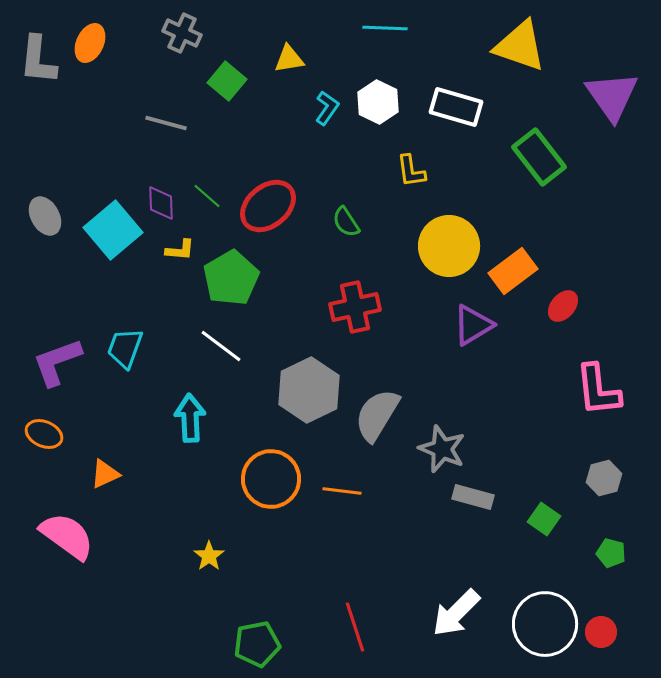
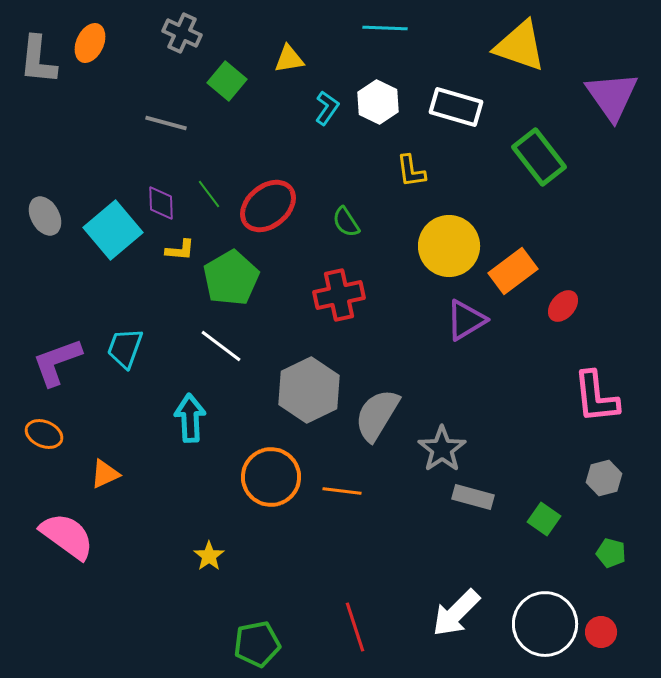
green line at (207, 196): moved 2 px right, 2 px up; rotated 12 degrees clockwise
red cross at (355, 307): moved 16 px left, 12 px up
purple triangle at (473, 325): moved 7 px left, 5 px up
pink L-shape at (598, 390): moved 2 px left, 7 px down
gray star at (442, 449): rotated 15 degrees clockwise
orange circle at (271, 479): moved 2 px up
